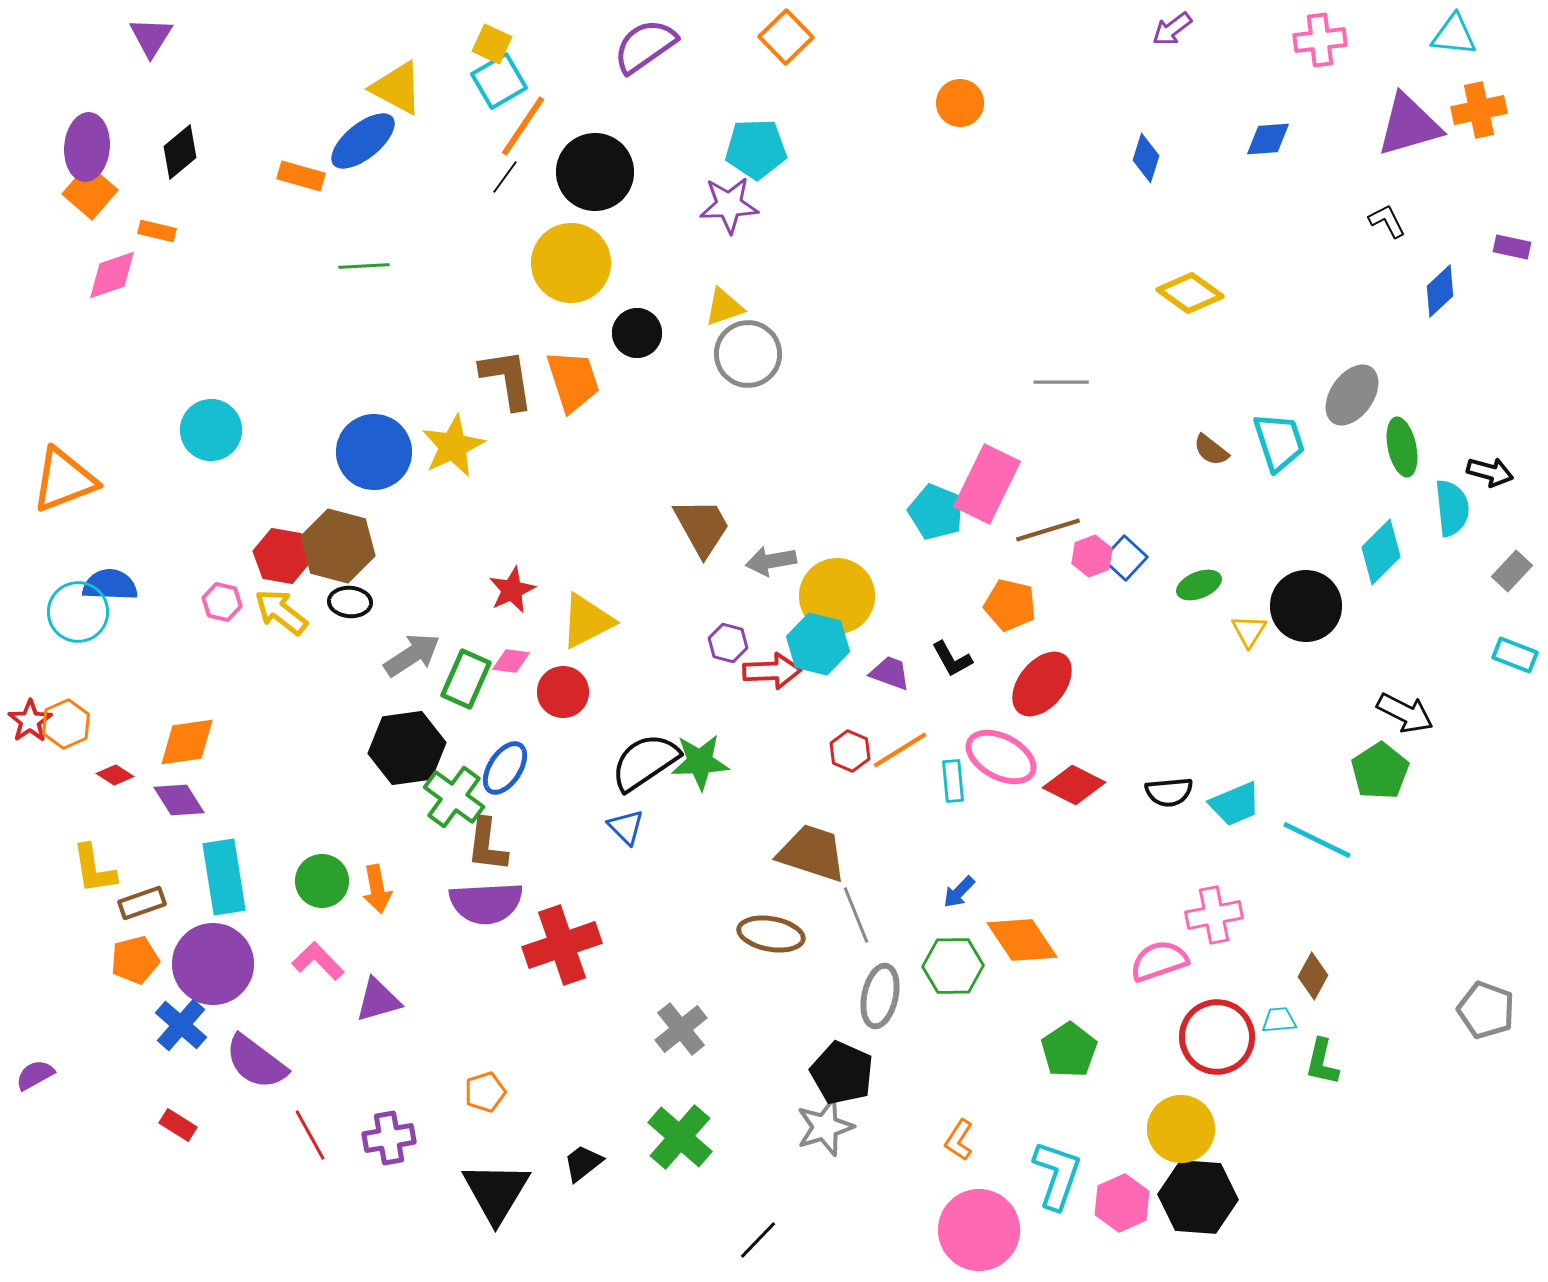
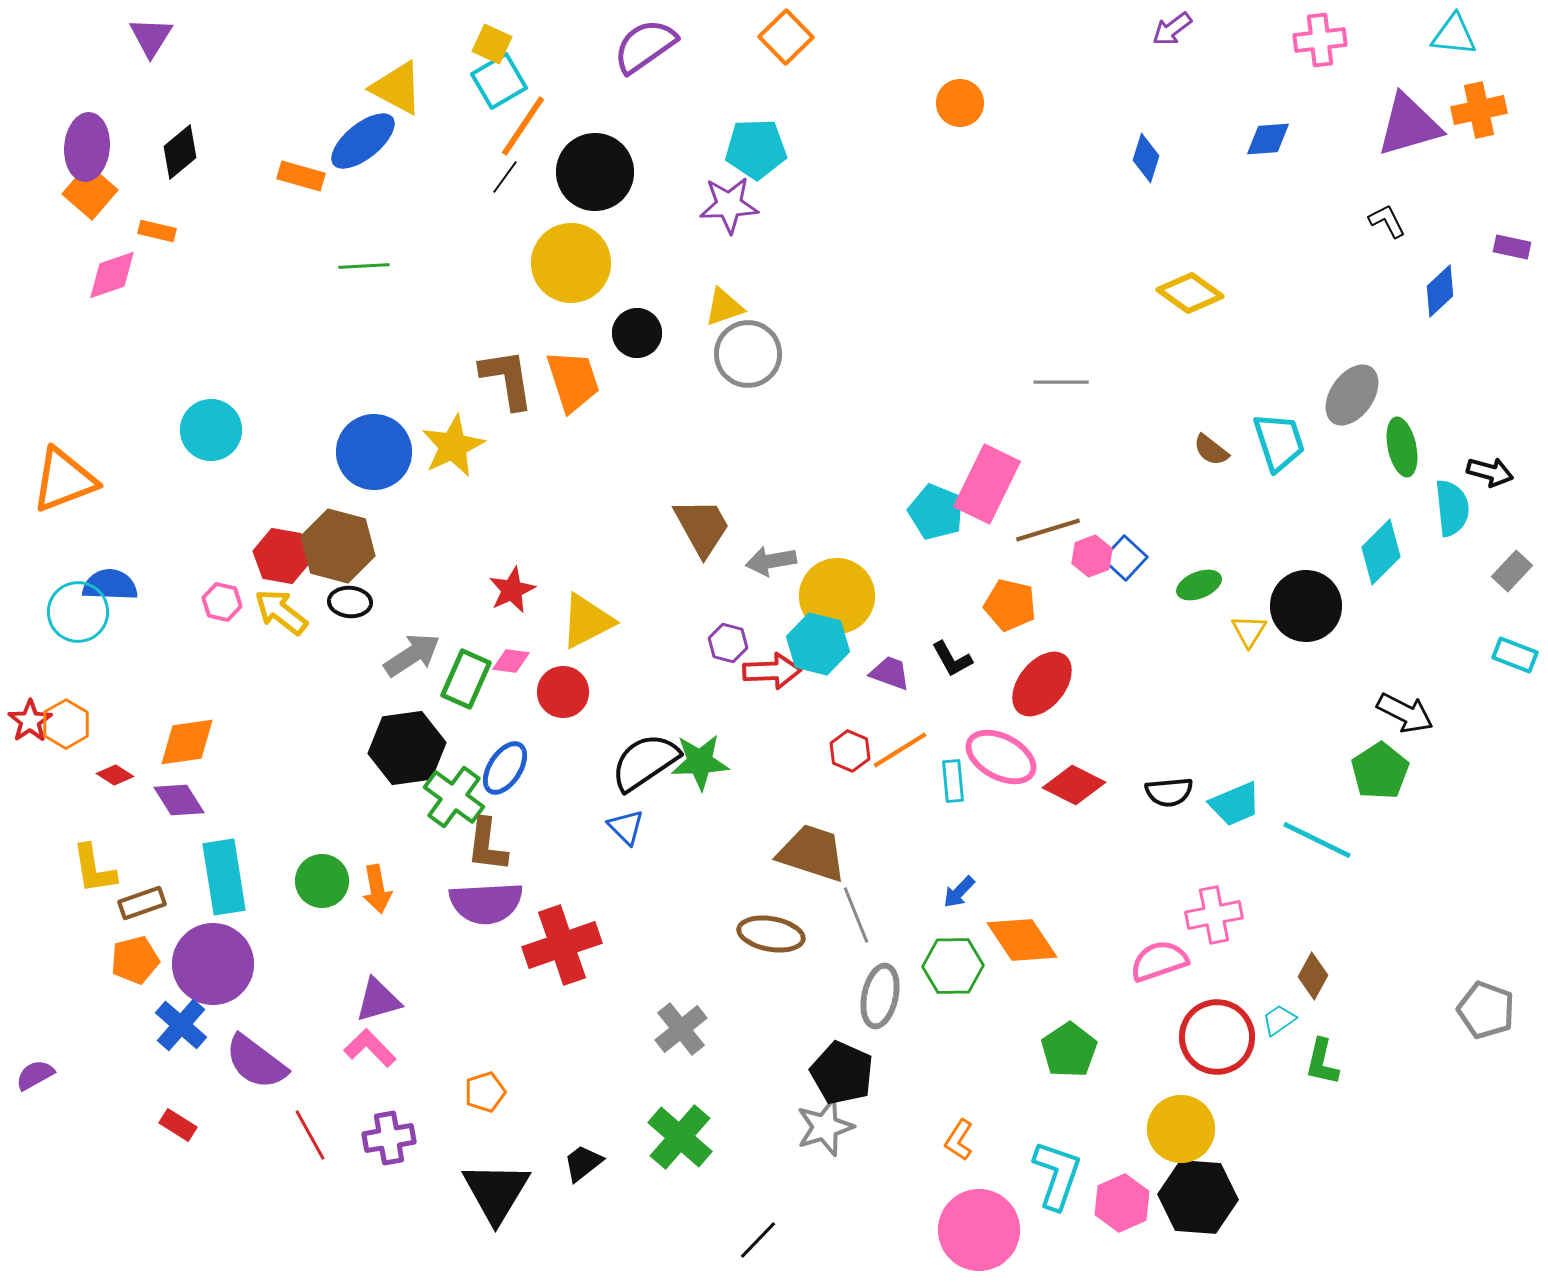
orange hexagon at (66, 724): rotated 6 degrees counterclockwise
pink L-shape at (318, 961): moved 52 px right, 87 px down
cyan trapezoid at (1279, 1020): rotated 30 degrees counterclockwise
